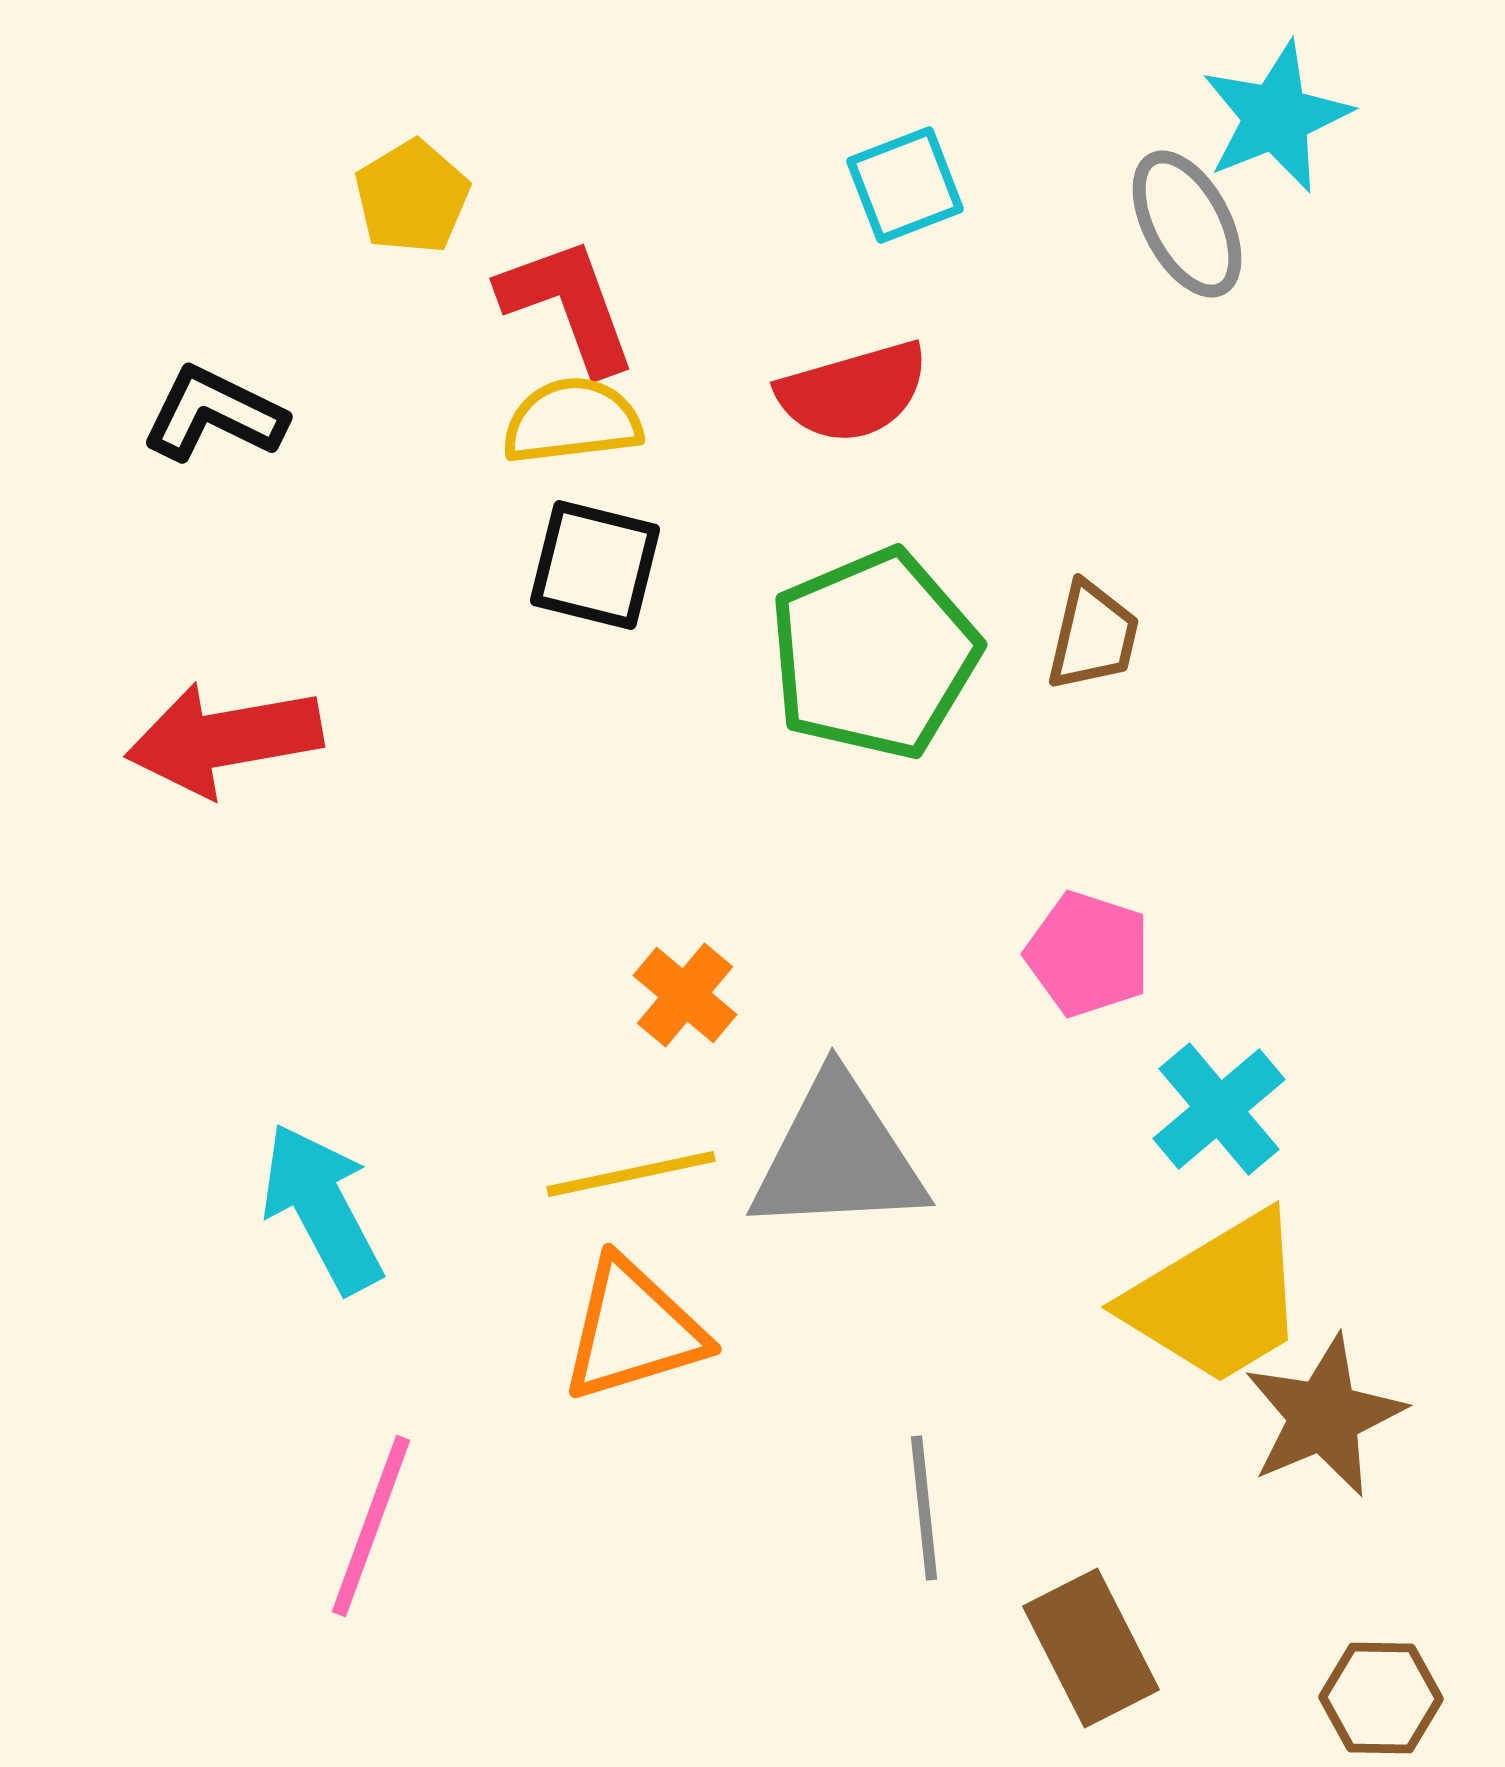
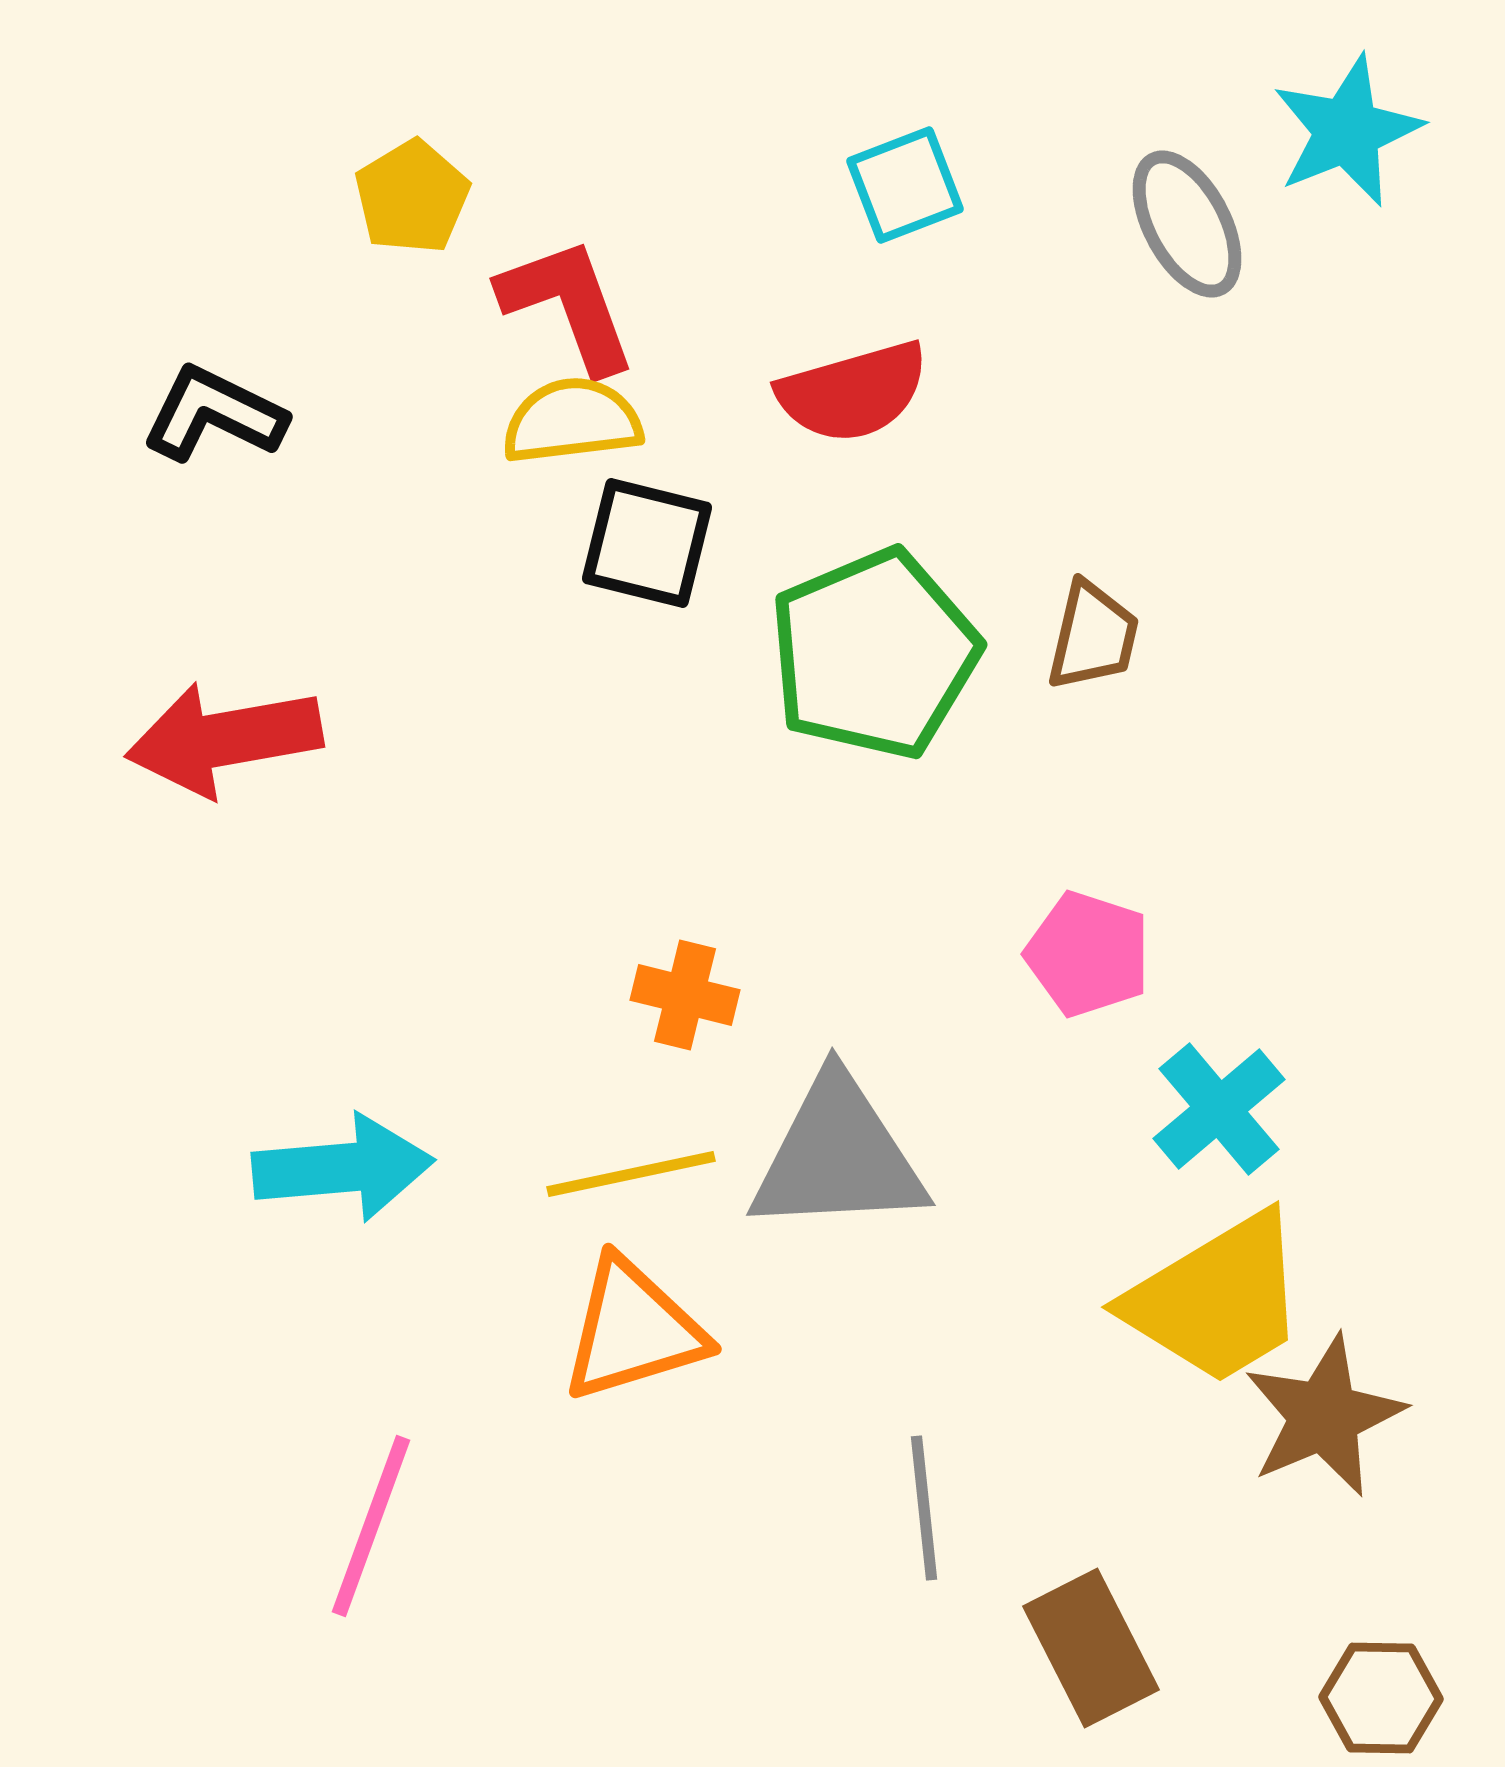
cyan star: moved 71 px right, 14 px down
black square: moved 52 px right, 22 px up
orange cross: rotated 26 degrees counterclockwise
cyan arrow: moved 21 px right, 40 px up; rotated 113 degrees clockwise
